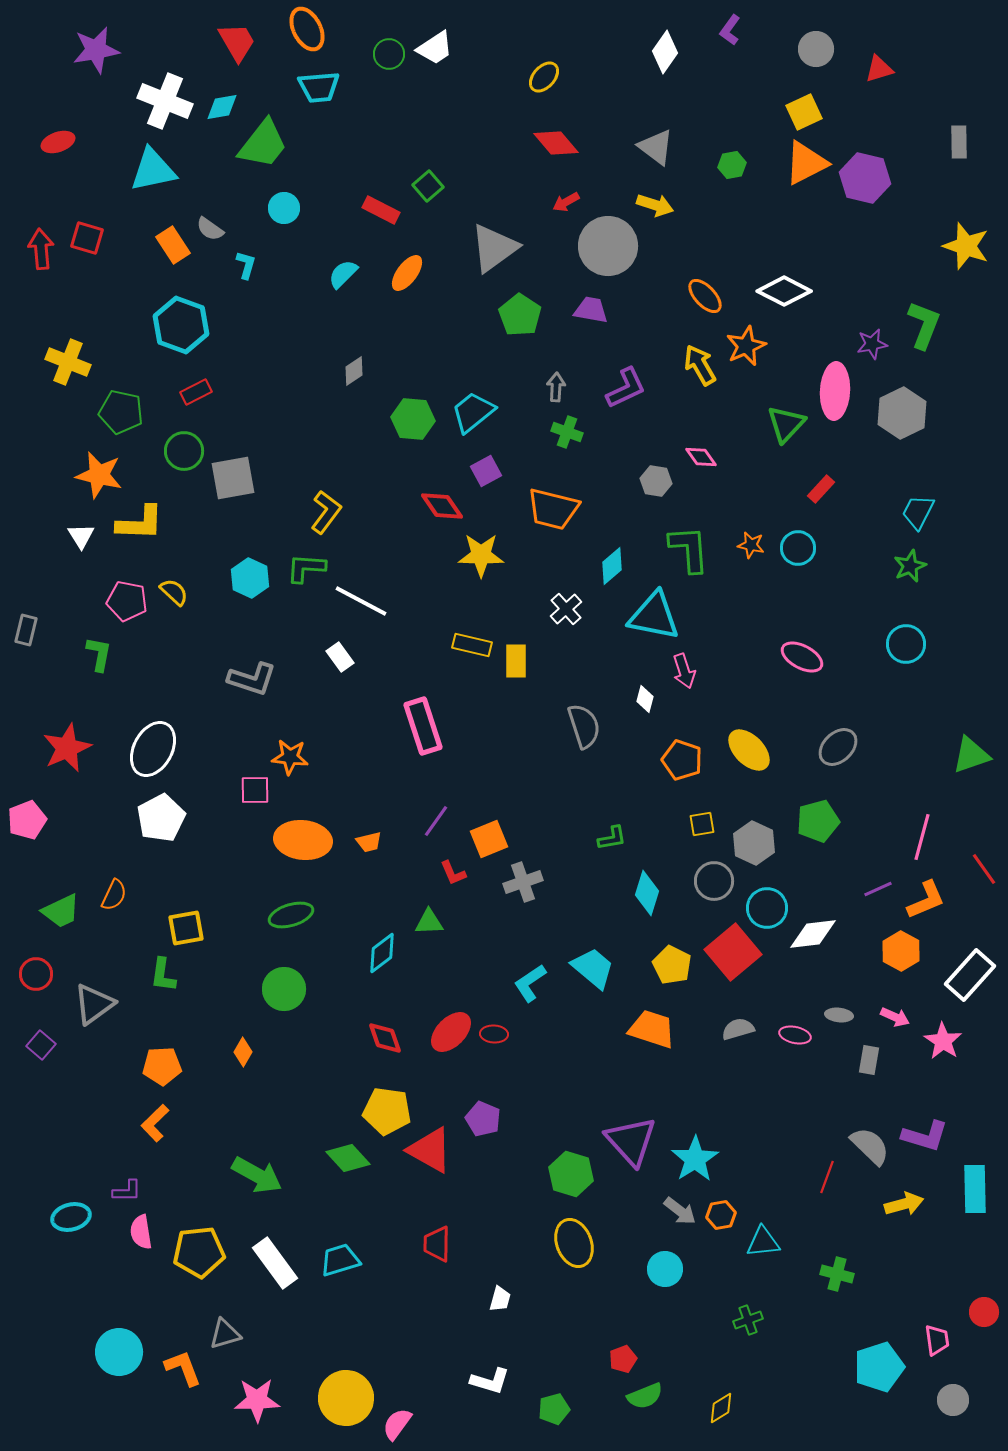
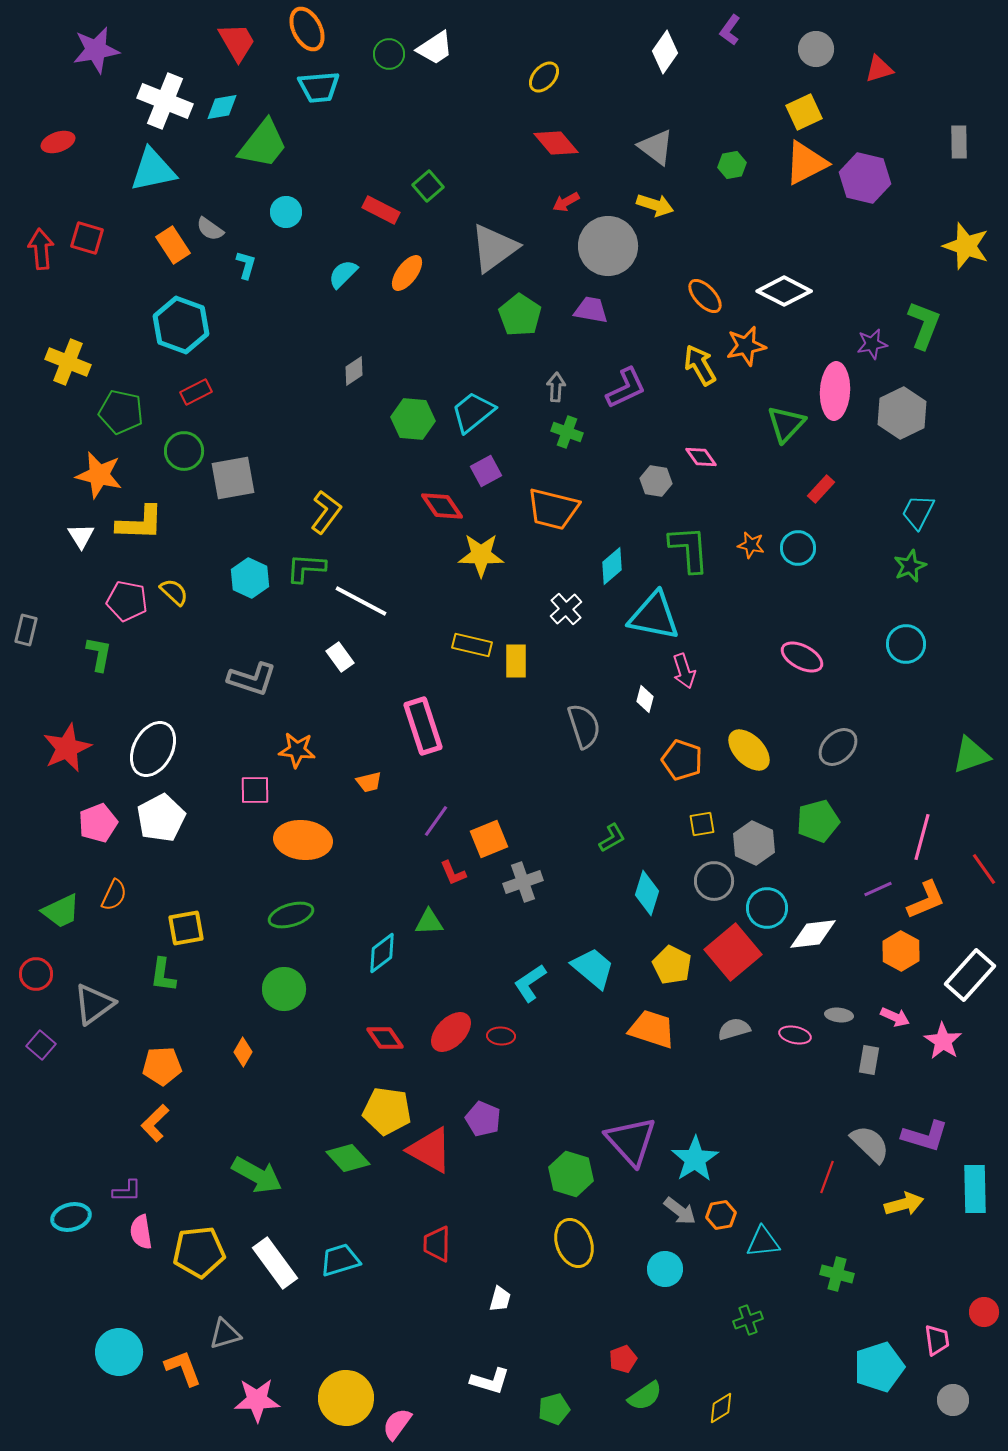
cyan circle at (284, 208): moved 2 px right, 4 px down
orange star at (746, 346): rotated 12 degrees clockwise
orange star at (290, 757): moved 7 px right, 7 px up
pink pentagon at (27, 820): moved 71 px right, 3 px down
green L-shape at (612, 838): rotated 20 degrees counterclockwise
orange trapezoid at (369, 842): moved 60 px up
gray semicircle at (738, 1029): moved 4 px left
red ellipse at (494, 1034): moved 7 px right, 2 px down
red diamond at (385, 1038): rotated 15 degrees counterclockwise
gray semicircle at (870, 1146): moved 2 px up
green semicircle at (645, 1396): rotated 12 degrees counterclockwise
